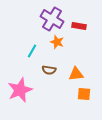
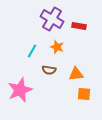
orange star: moved 5 px down
